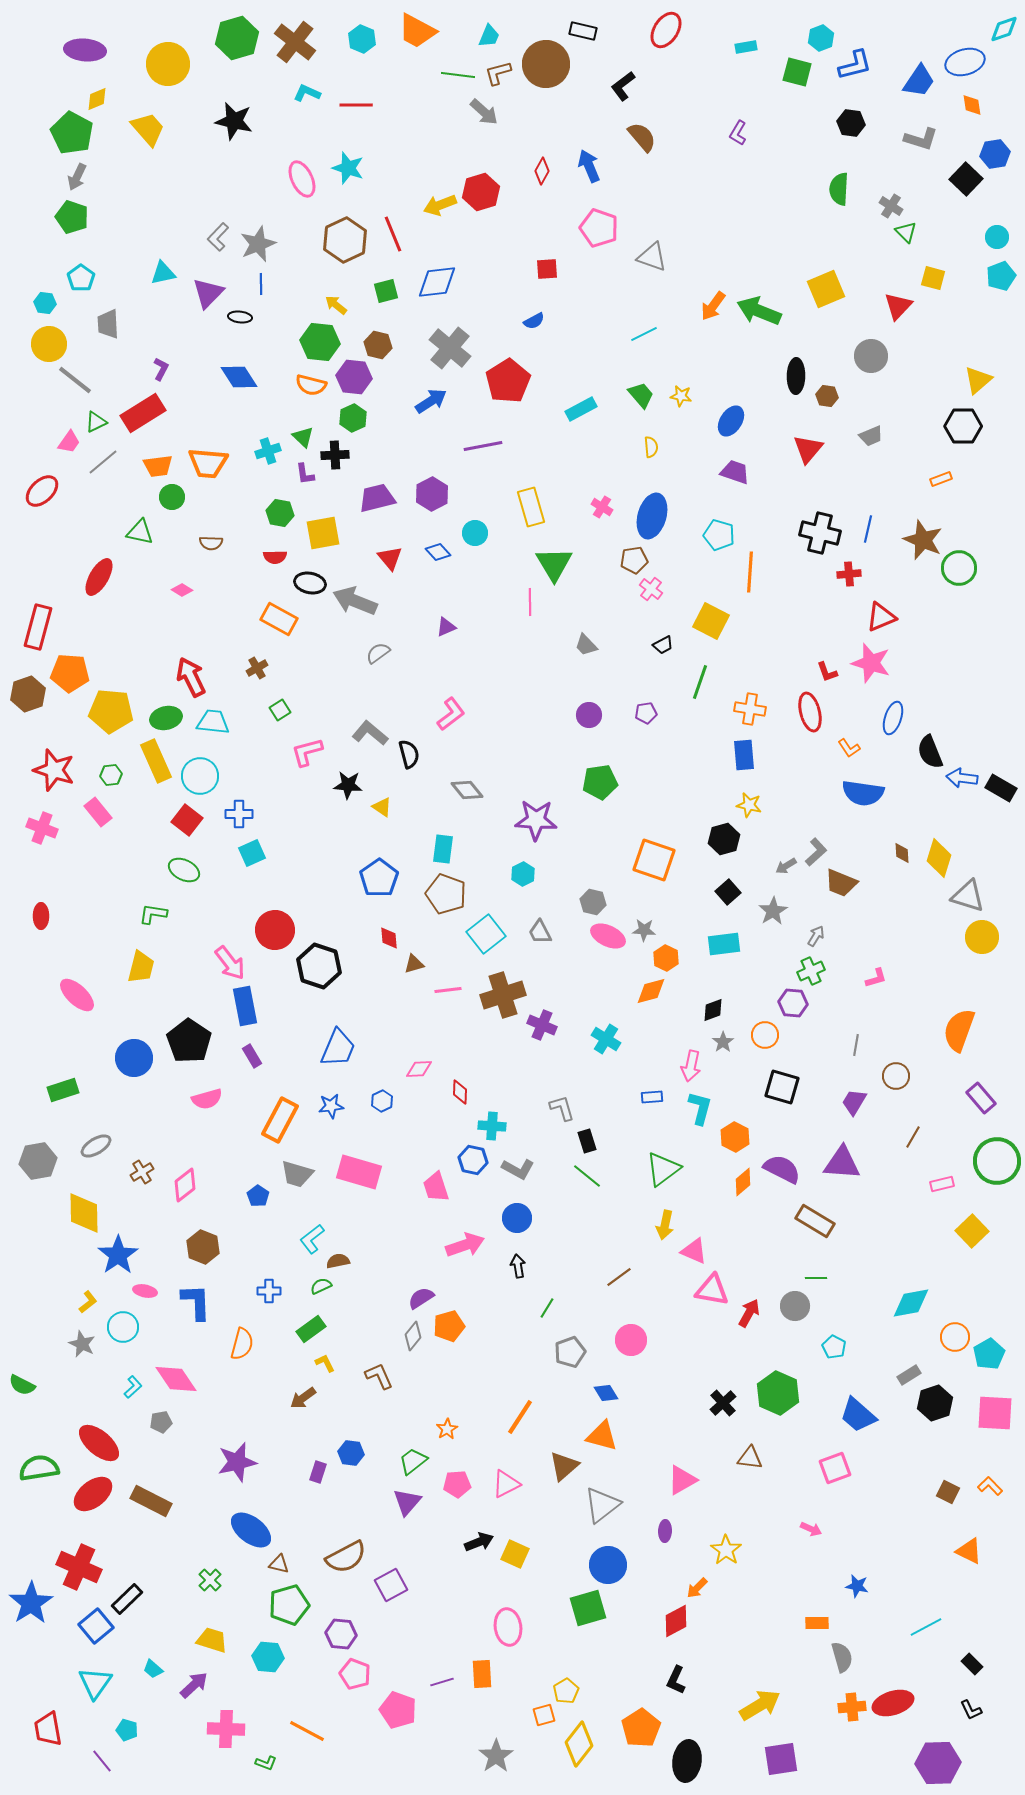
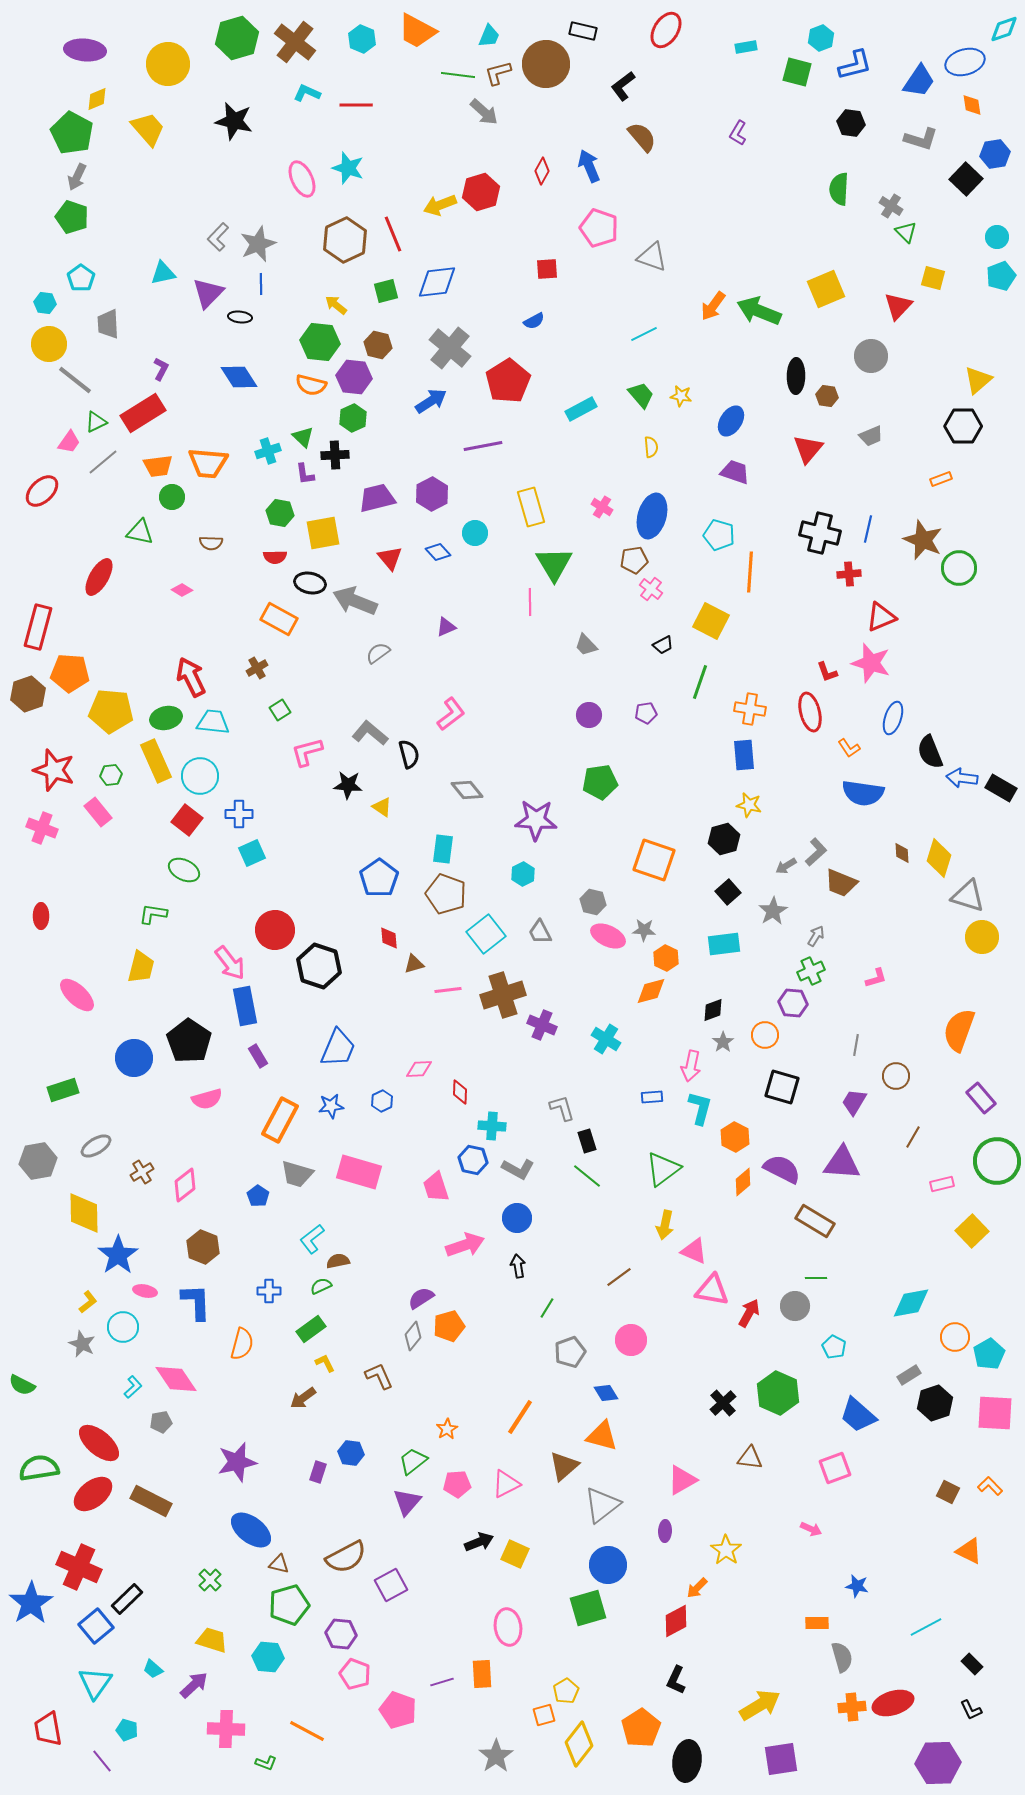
purple rectangle at (252, 1056): moved 6 px right
